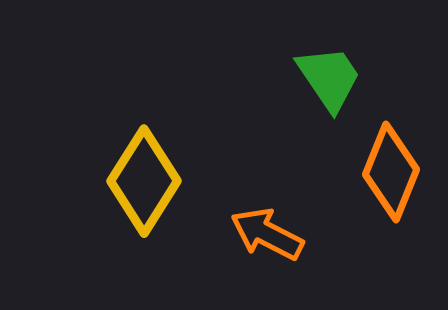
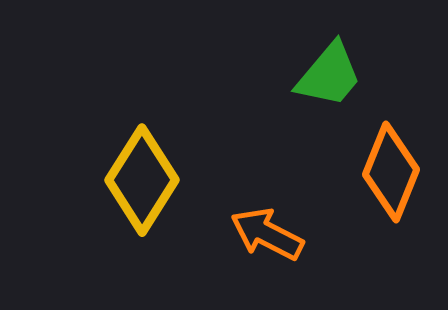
green trapezoid: moved 3 px up; rotated 74 degrees clockwise
yellow diamond: moved 2 px left, 1 px up
